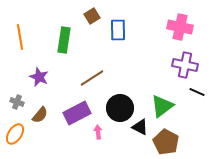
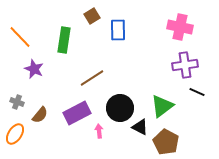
orange line: rotated 35 degrees counterclockwise
purple cross: rotated 20 degrees counterclockwise
purple star: moved 5 px left, 8 px up
pink arrow: moved 1 px right, 1 px up
